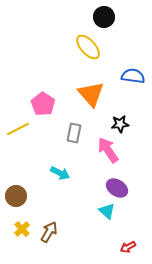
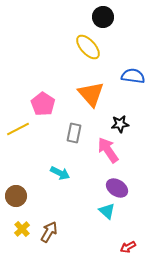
black circle: moved 1 px left
